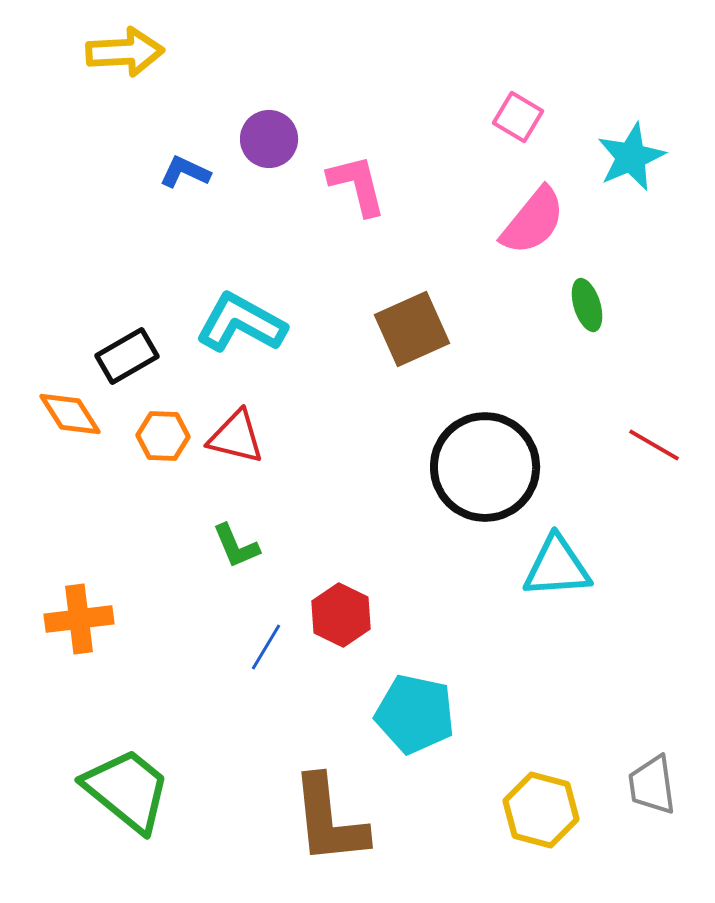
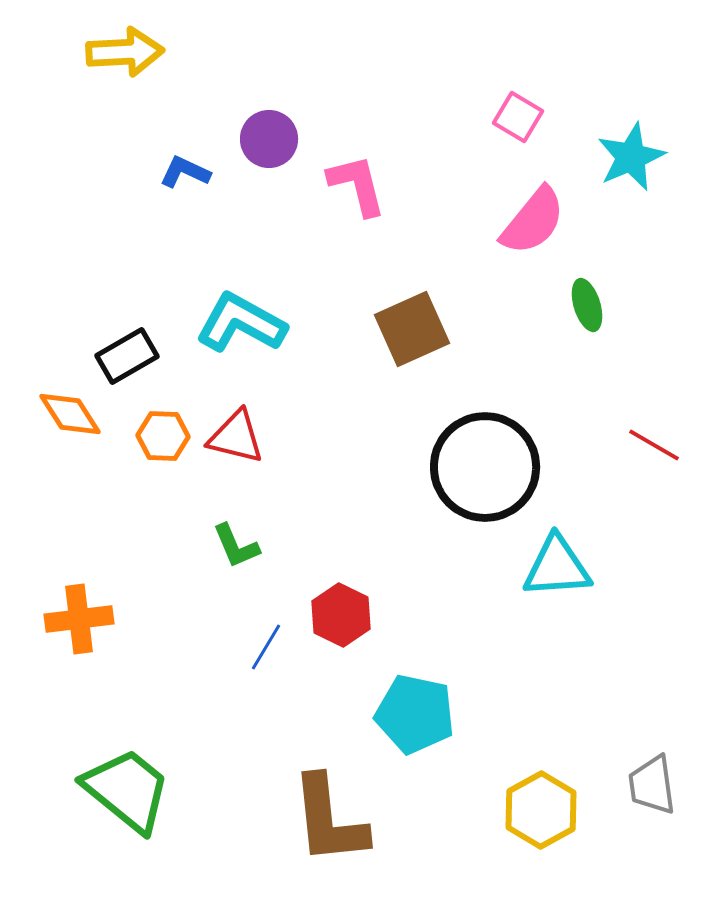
yellow hexagon: rotated 16 degrees clockwise
